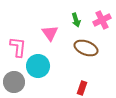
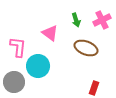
pink triangle: rotated 18 degrees counterclockwise
red rectangle: moved 12 px right
